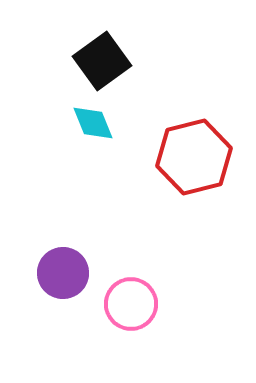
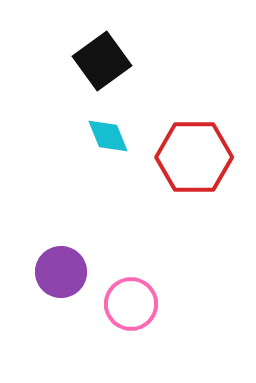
cyan diamond: moved 15 px right, 13 px down
red hexagon: rotated 14 degrees clockwise
purple circle: moved 2 px left, 1 px up
